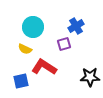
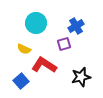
cyan circle: moved 3 px right, 4 px up
yellow semicircle: moved 1 px left
red L-shape: moved 2 px up
black star: moved 9 px left; rotated 12 degrees counterclockwise
blue square: rotated 28 degrees counterclockwise
